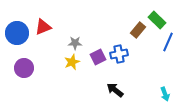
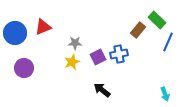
blue circle: moved 2 px left
black arrow: moved 13 px left
